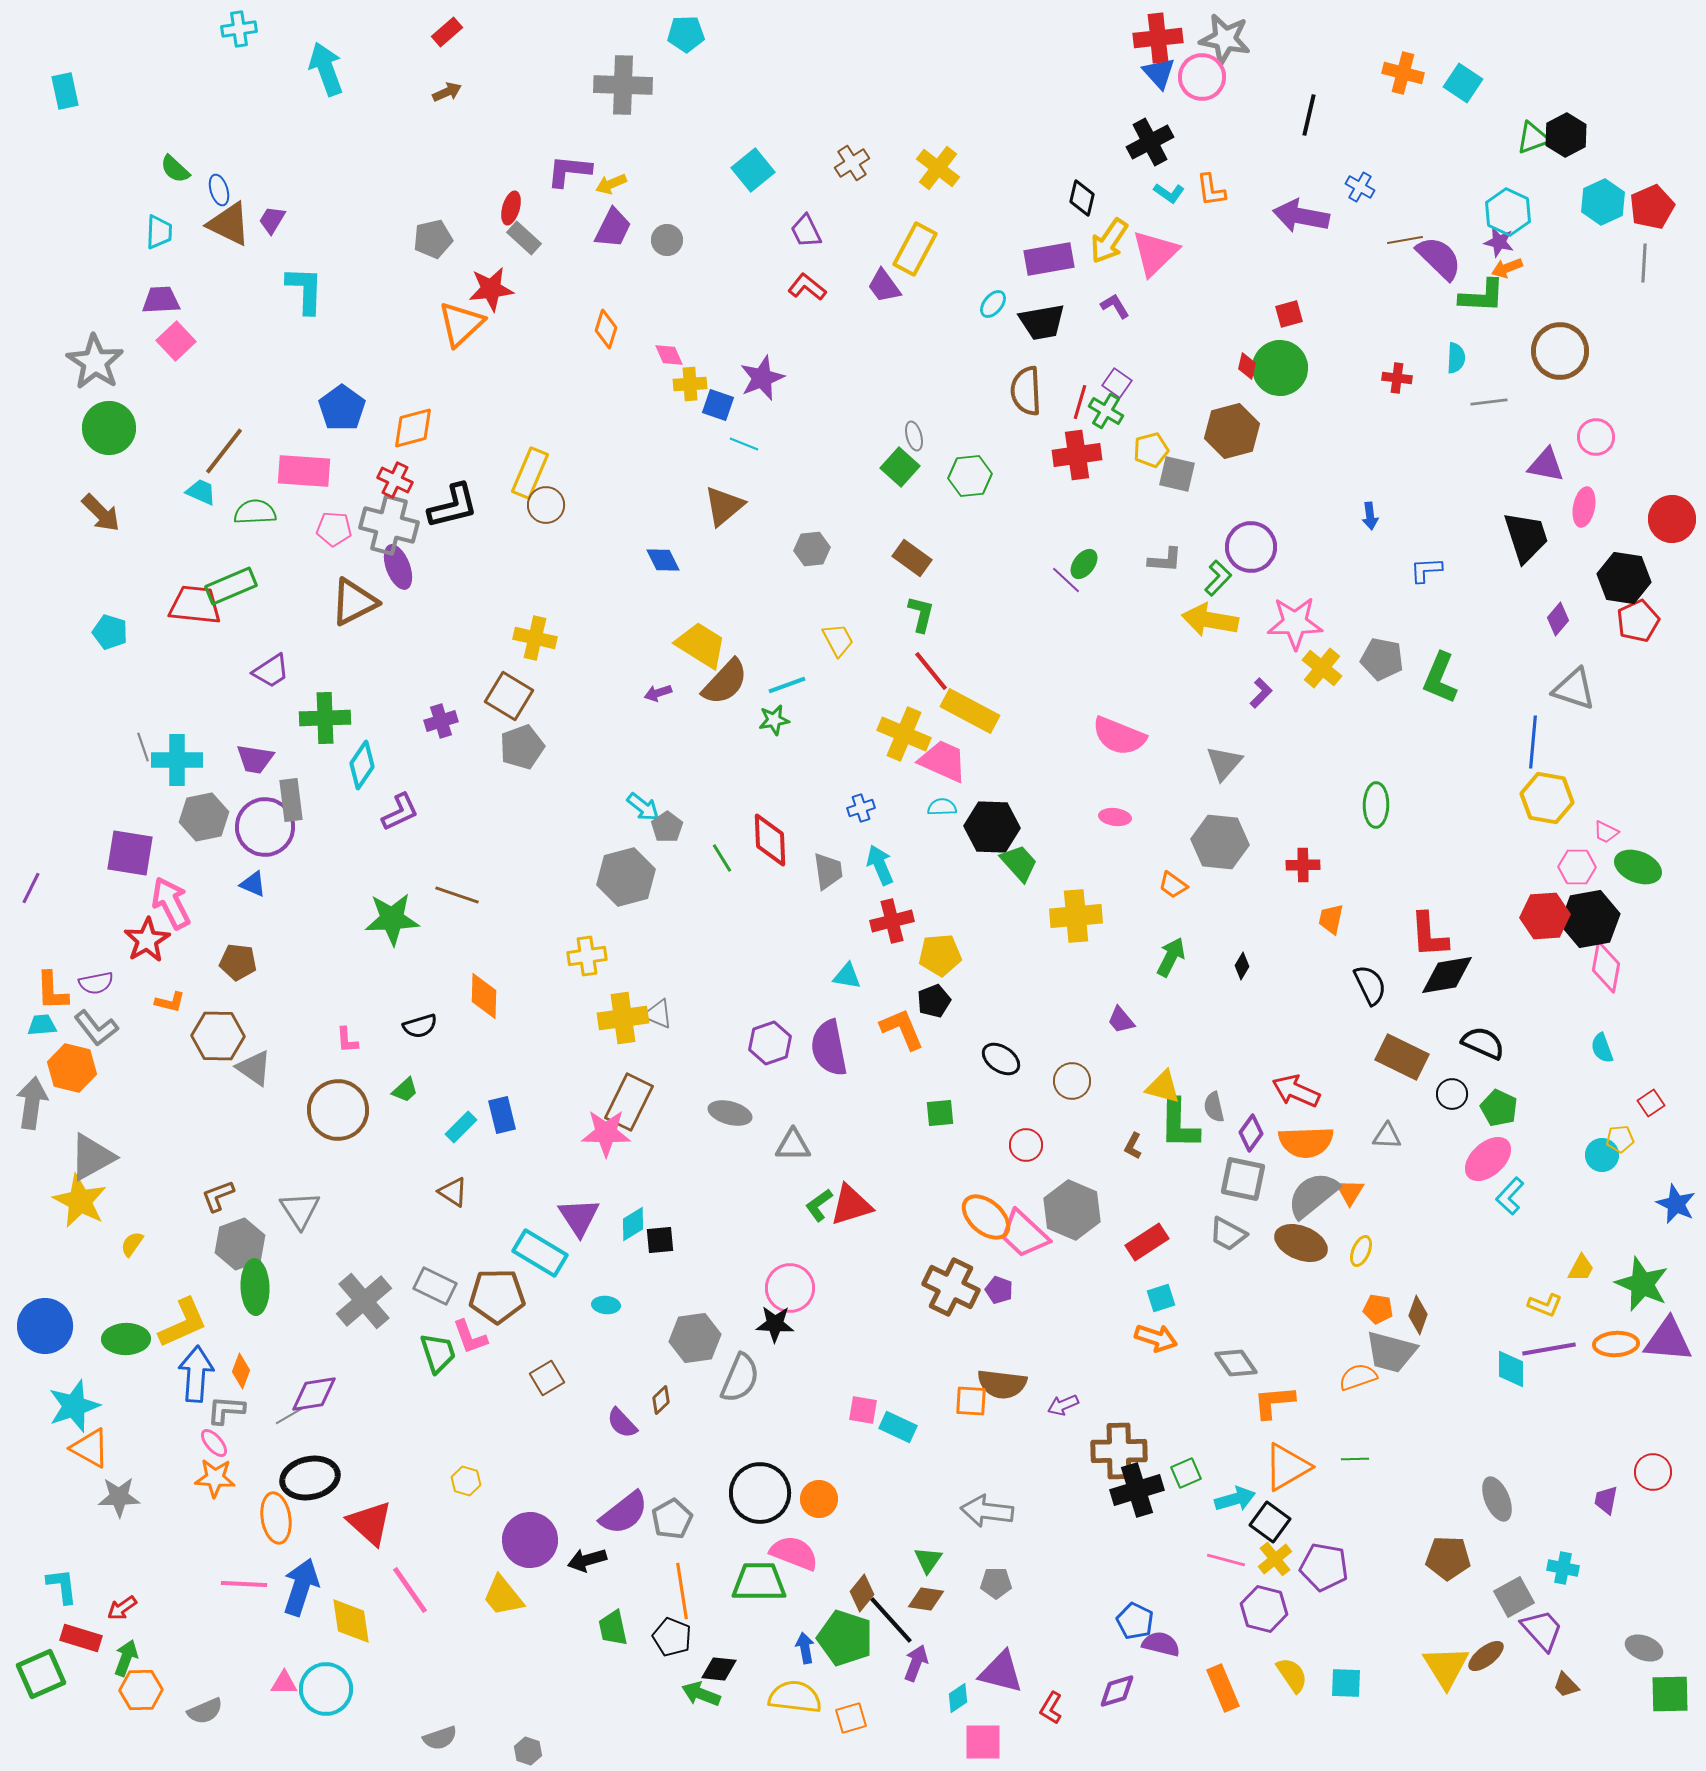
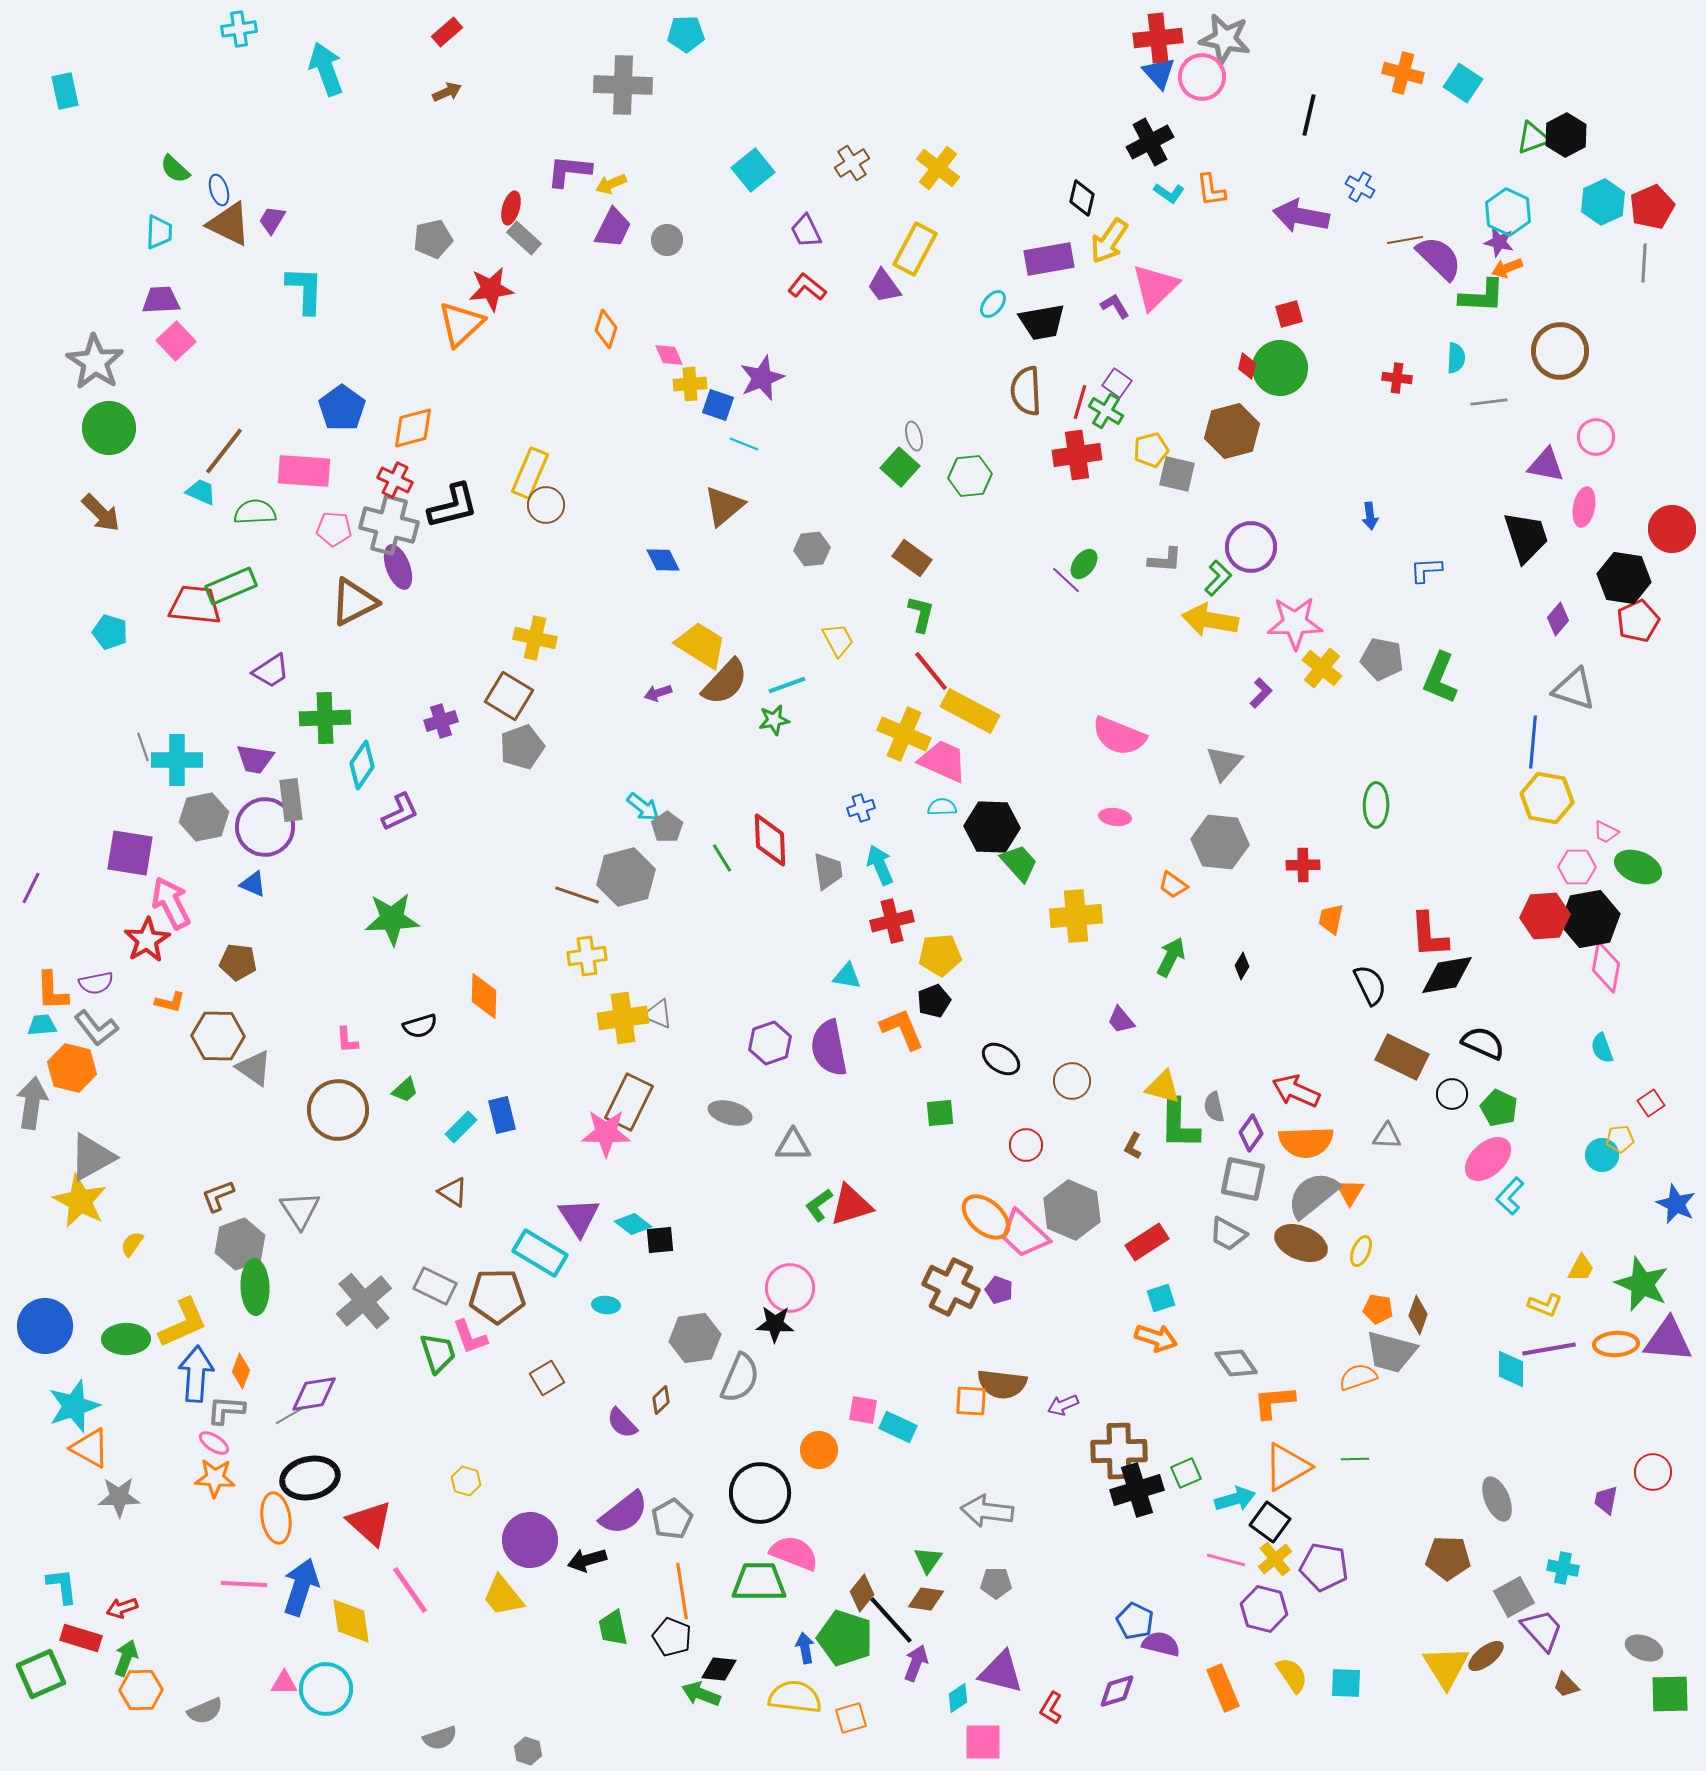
pink triangle at (1155, 253): moved 34 px down
red circle at (1672, 519): moved 10 px down
brown line at (457, 895): moved 120 px right
cyan diamond at (633, 1224): rotated 69 degrees clockwise
pink ellipse at (214, 1443): rotated 16 degrees counterclockwise
orange circle at (819, 1499): moved 49 px up
red arrow at (122, 1608): rotated 16 degrees clockwise
